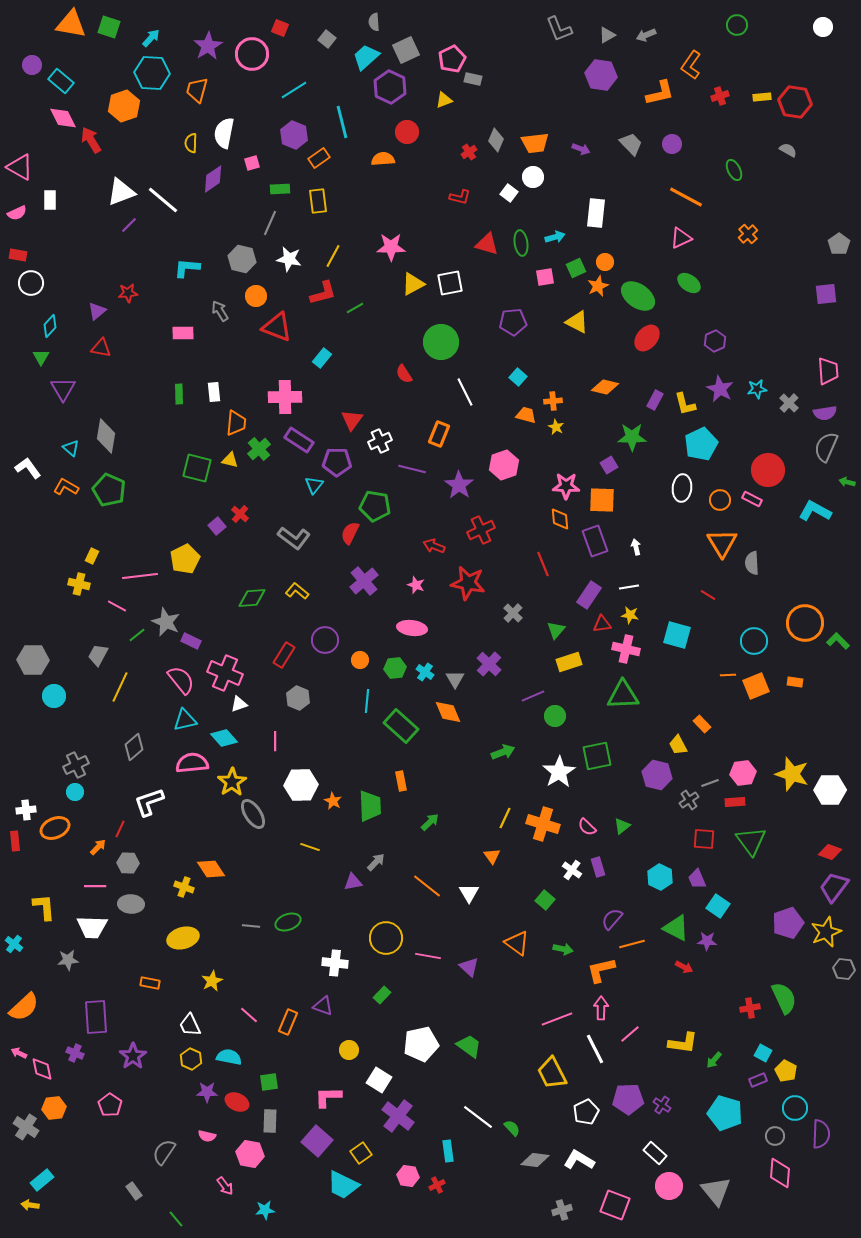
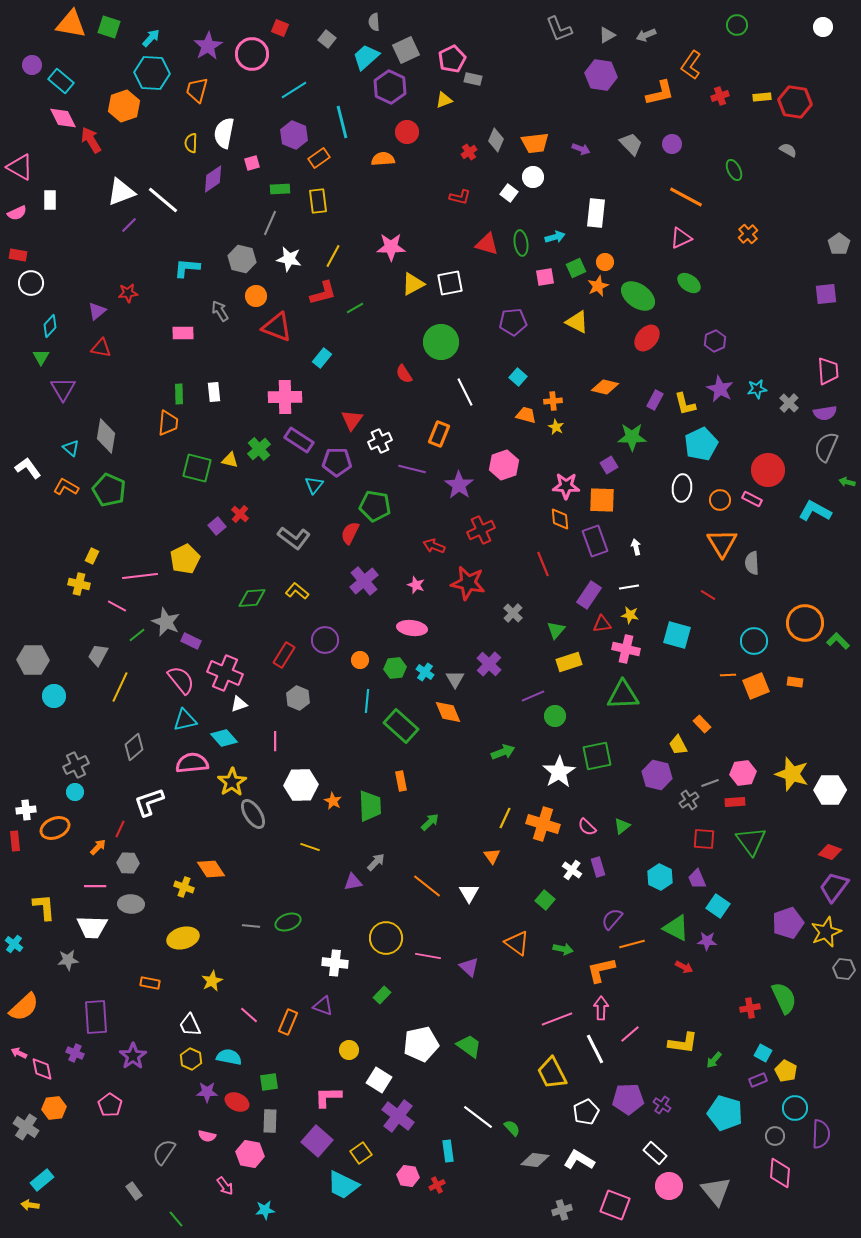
orange trapezoid at (236, 423): moved 68 px left
